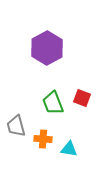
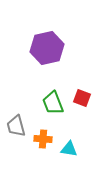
purple hexagon: rotated 16 degrees clockwise
